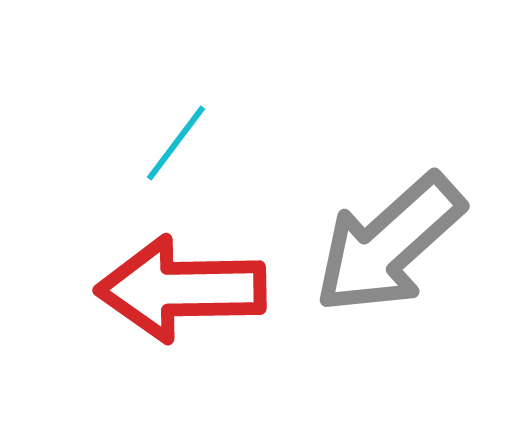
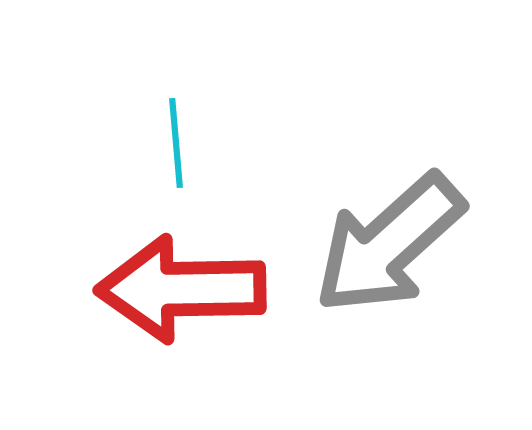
cyan line: rotated 42 degrees counterclockwise
